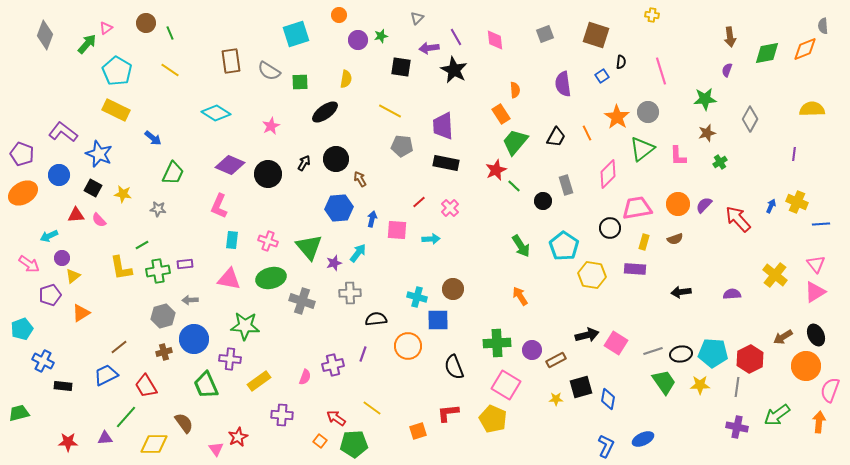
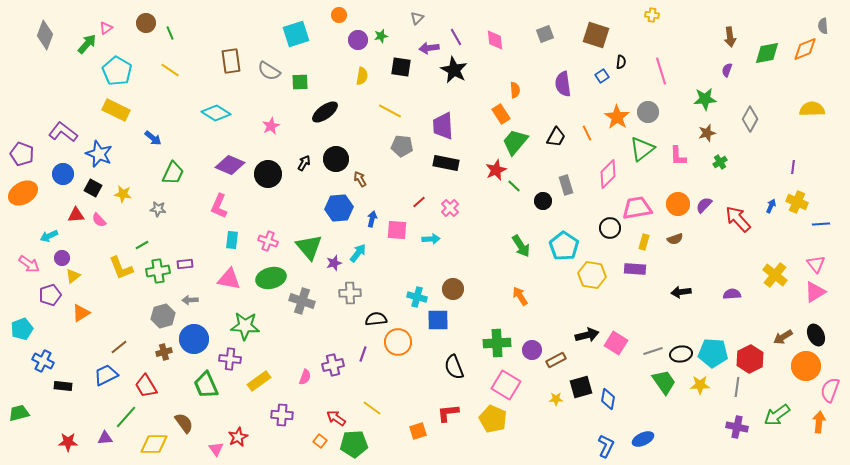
yellow semicircle at (346, 79): moved 16 px right, 3 px up
purple line at (794, 154): moved 1 px left, 13 px down
blue circle at (59, 175): moved 4 px right, 1 px up
yellow L-shape at (121, 268): rotated 12 degrees counterclockwise
orange circle at (408, 346): moved 10 px left, 4 px up
